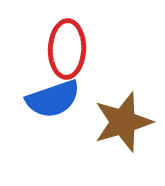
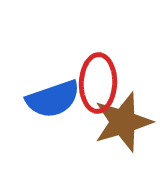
red ellipse: moved 31 px right, 34 px down
